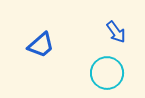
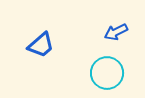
blue arrow: rotated 100 degrees clockwise
